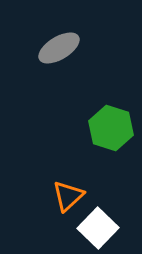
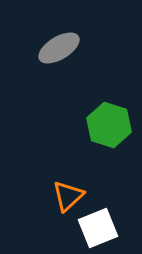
green hexagon: moved 2 px left, 3 px up
white square: rotated 24 degrees clockwise
